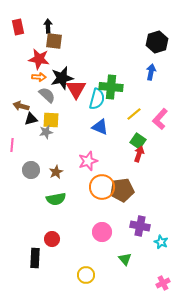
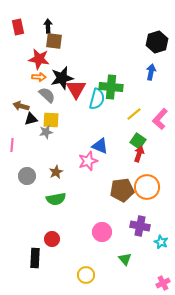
blue triangle: moved 19 px down
gray circle: moved 4 px left, 6 px down
orange circle: moved 45 px right
